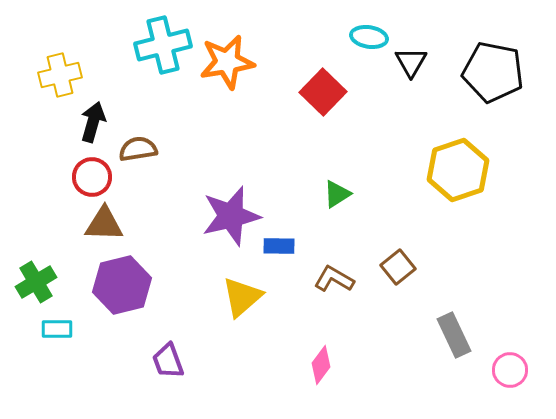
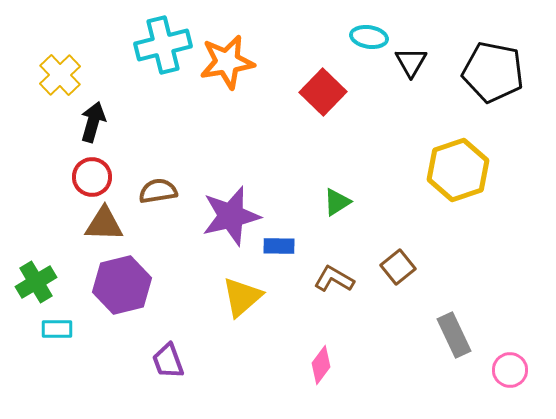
yellow cross: rotated 30 degrees counterclockwise
brown semicircle: moved 20 px right, 42 px down
green triangle: moved 8 px down
